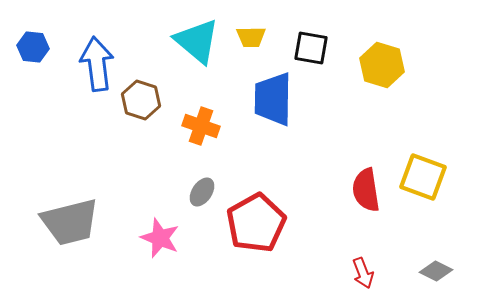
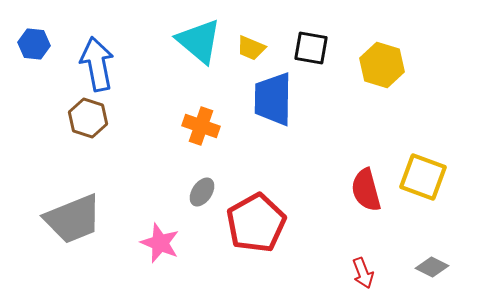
yellow trapezoid: moved 11 px down; rotated 24 degrees clockwise
cyan triangle: moved 2 px right
blue hexagon: moved 1 px right, 3 px up
blue arrow: rotated 4 degrees counterclockwise
brown hexagon: moved 53 px left, 18 px down
red semicircle: rotated 6 degrees counterclockwise
gray trapezoid: moved 3 px right, 3 px up; rotated 8 degrees counterclockwise
pink star: moved 5 px down
gray diamond: moved 4 px left, 4 px up
